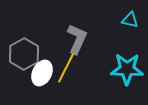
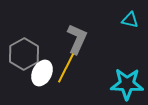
cyan star: moved 15 px down
